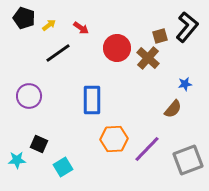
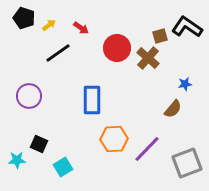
black L-shape: rotated 96 degrees counterclockwise
gray square: moved 1 px left, 3 px down
